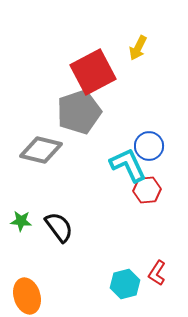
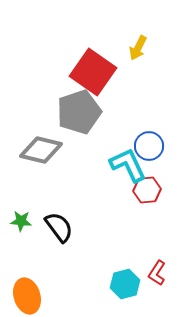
red square: rotated 27 degrees counterclockwise
